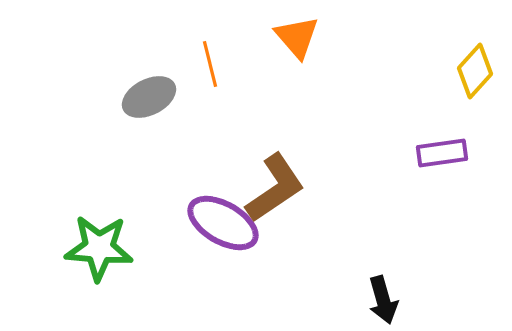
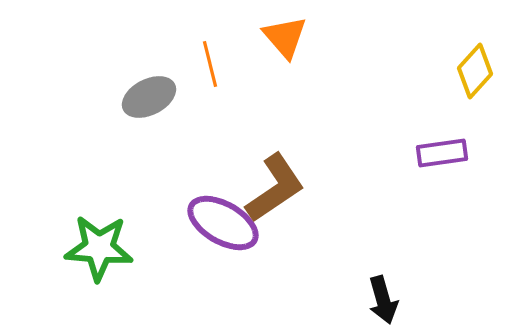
orange triangle: moved 12 px left
